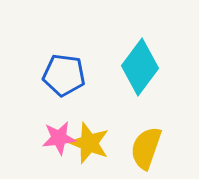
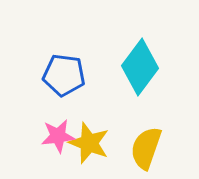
pink star: moved 1 px left, 2 px up
